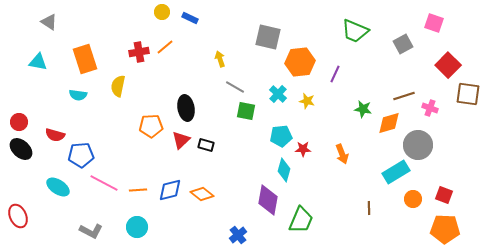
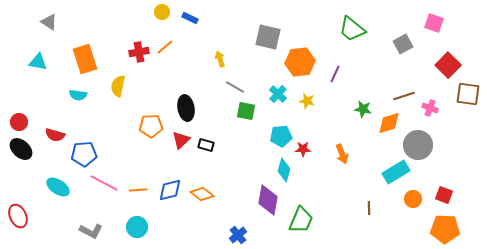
green trapezoid at (355, 31): moved 3 px left, 2 px up; rotated 16 degrees clockwise
blue pentagon at (81, 155): moved 3 px right, 1 px up
